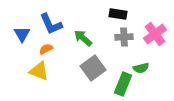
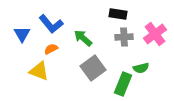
blue L-shape: rotated 15 degrees counterclockwise
orange semicircle: moved 5 px right
